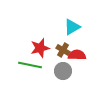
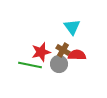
cyan triangle: rotated 36 degrees counterclockwise
red star: moved 1 px right, 4 px down
gray circle: moved 4 px left, 7 px up
